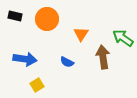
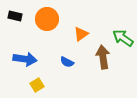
orange triangle: rotated 21 degrees clockwise
